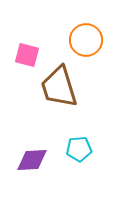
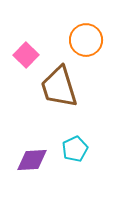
pink square: moved 1 px left; rotated 30 degrees clockwise
cyan pentagon: moved 4 px left; rotated 20 degrees counterclockwise
